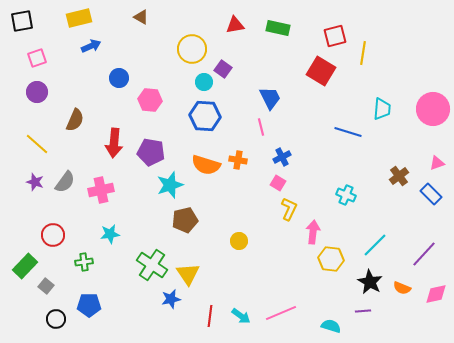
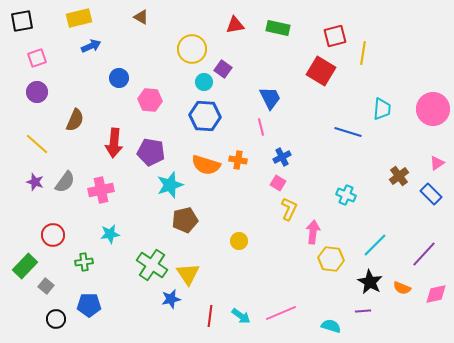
pink triangle at (437, 163): rotated 14 degrees counterclockwise
